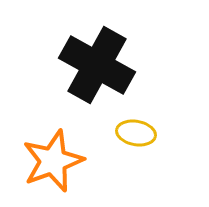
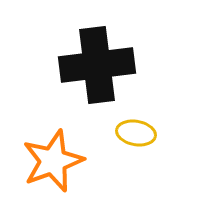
black cross: rotated 36 degrees counterclockwise
